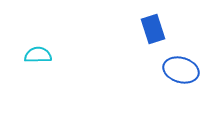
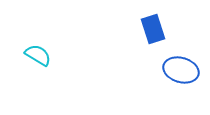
cyan semicircle: rotated 32 degrees clockwise
